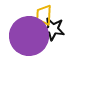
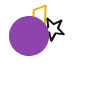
yellow trapezoid: moved 4 px left
